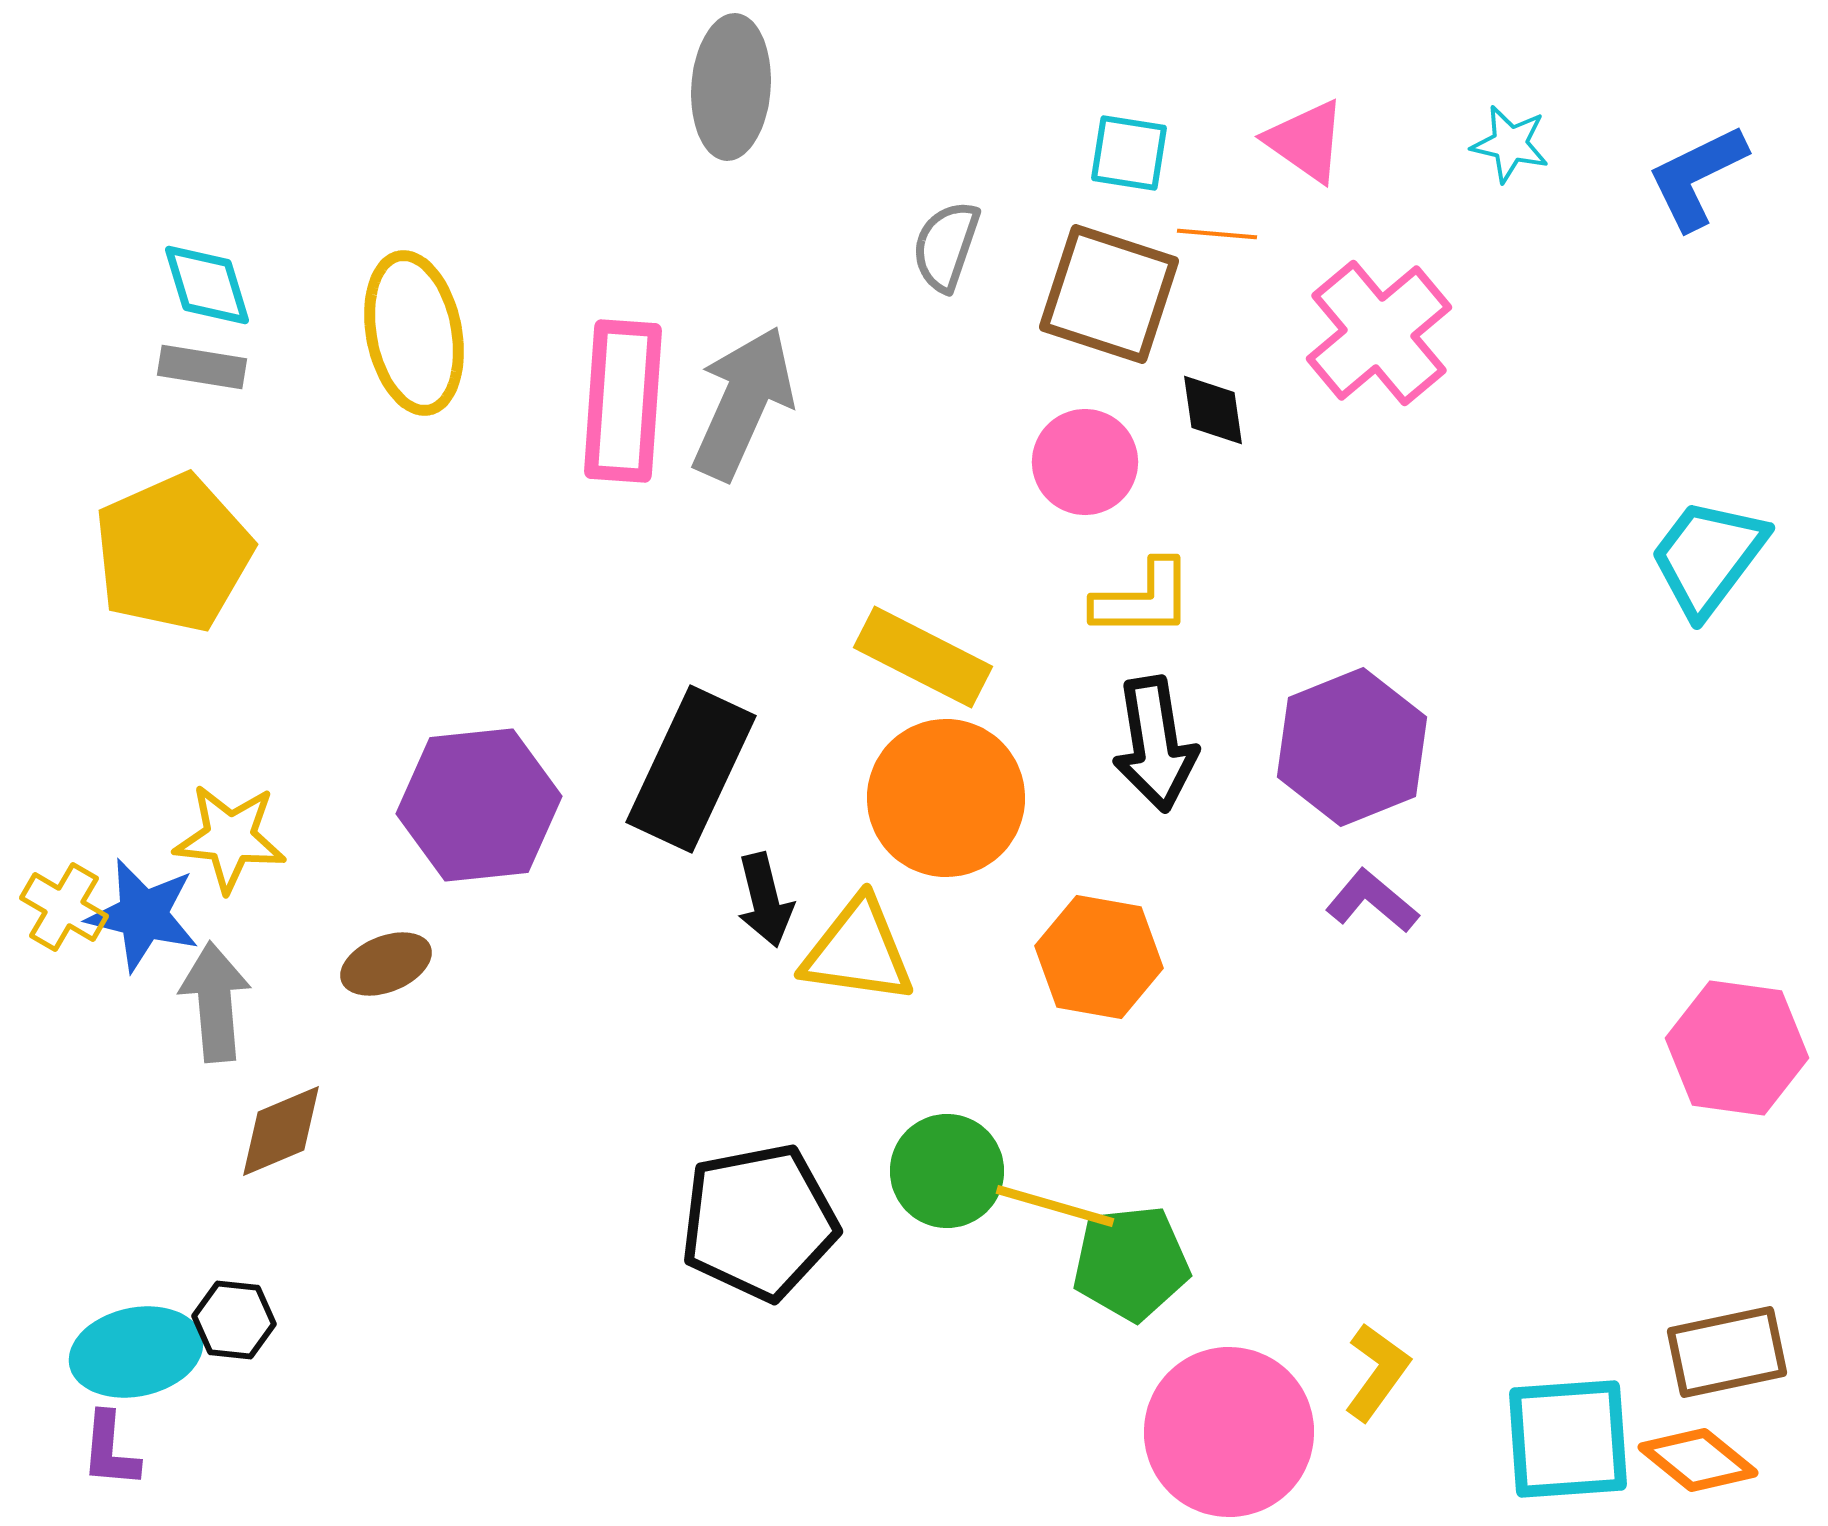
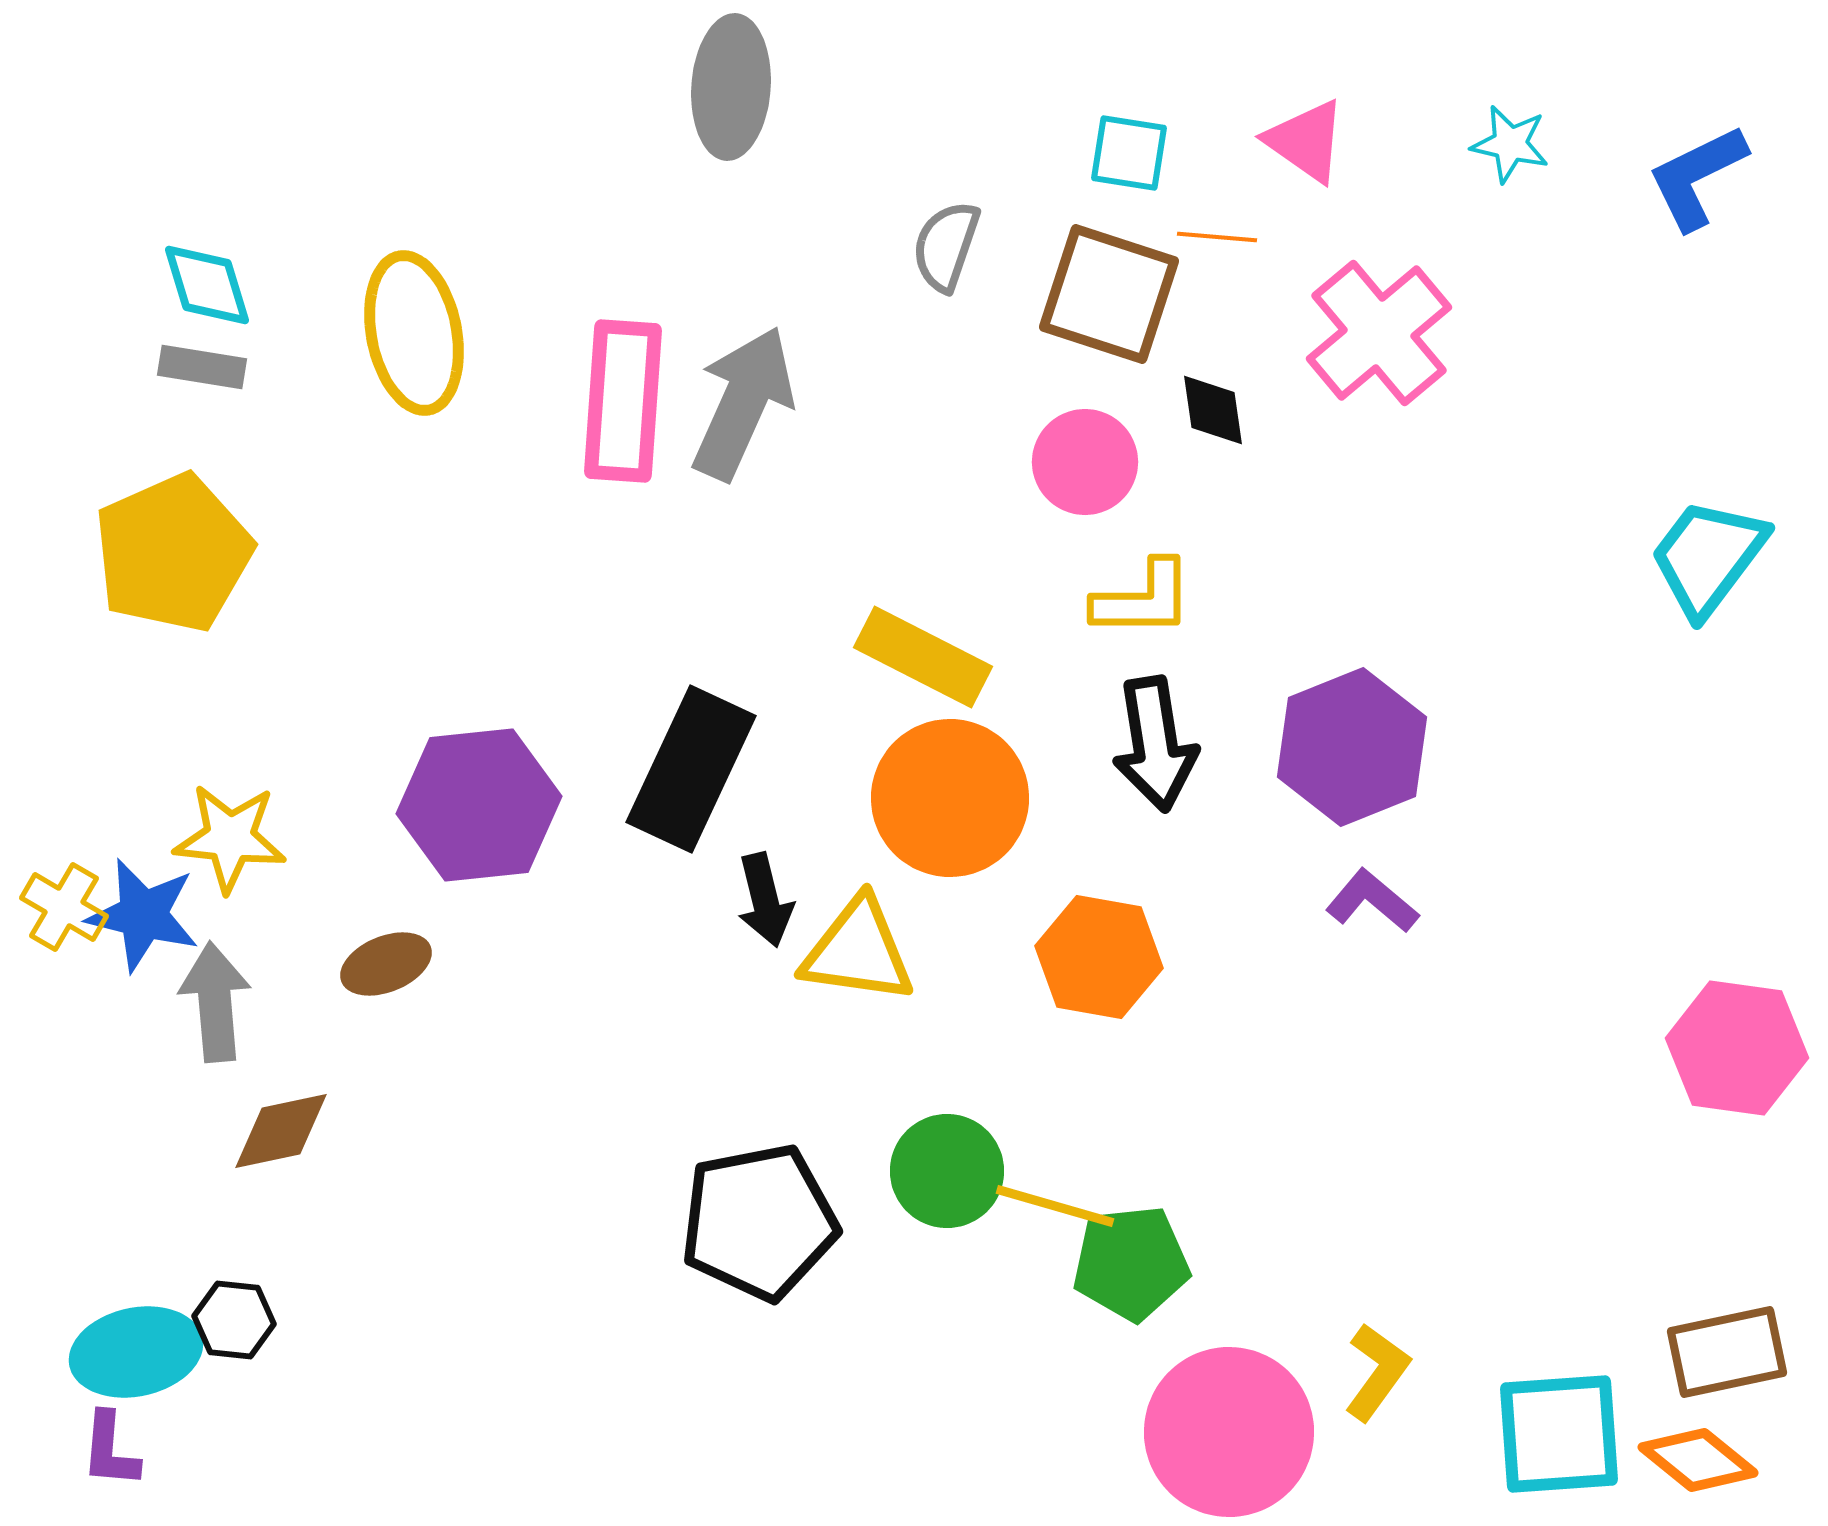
orange line at (1217, 234): moved 3 px down
orange circle at (946, 798): moved 4 px right
brown diamond at (281, 1131): rotated 11 degrees clockwise
cyan square at (1568, 1439): moved 9 px left, 5 px up
